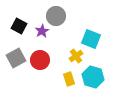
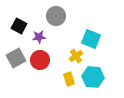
purple star: moved 3 px left, 6 px down; rotated 24 degrees clockwise
cyan hexagon: rotated 10 degrees counterclockwise
